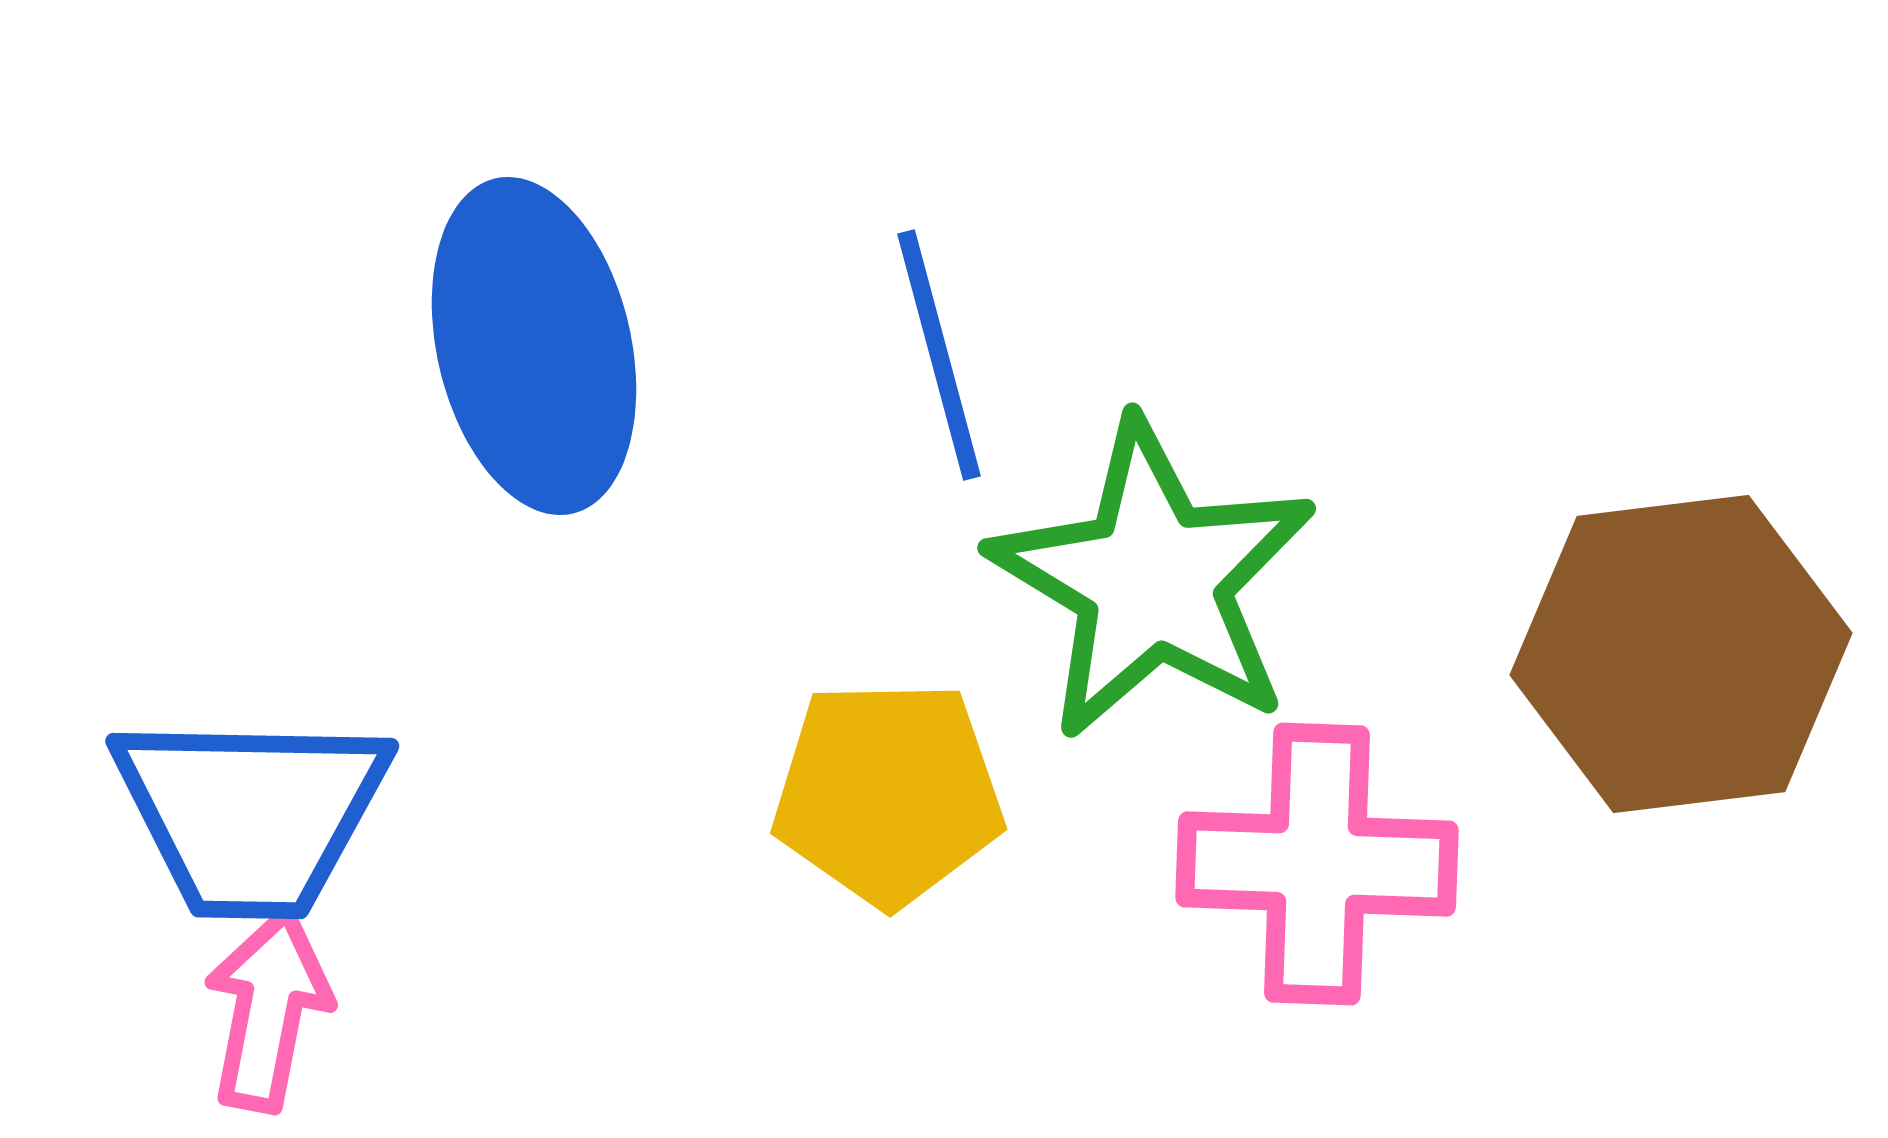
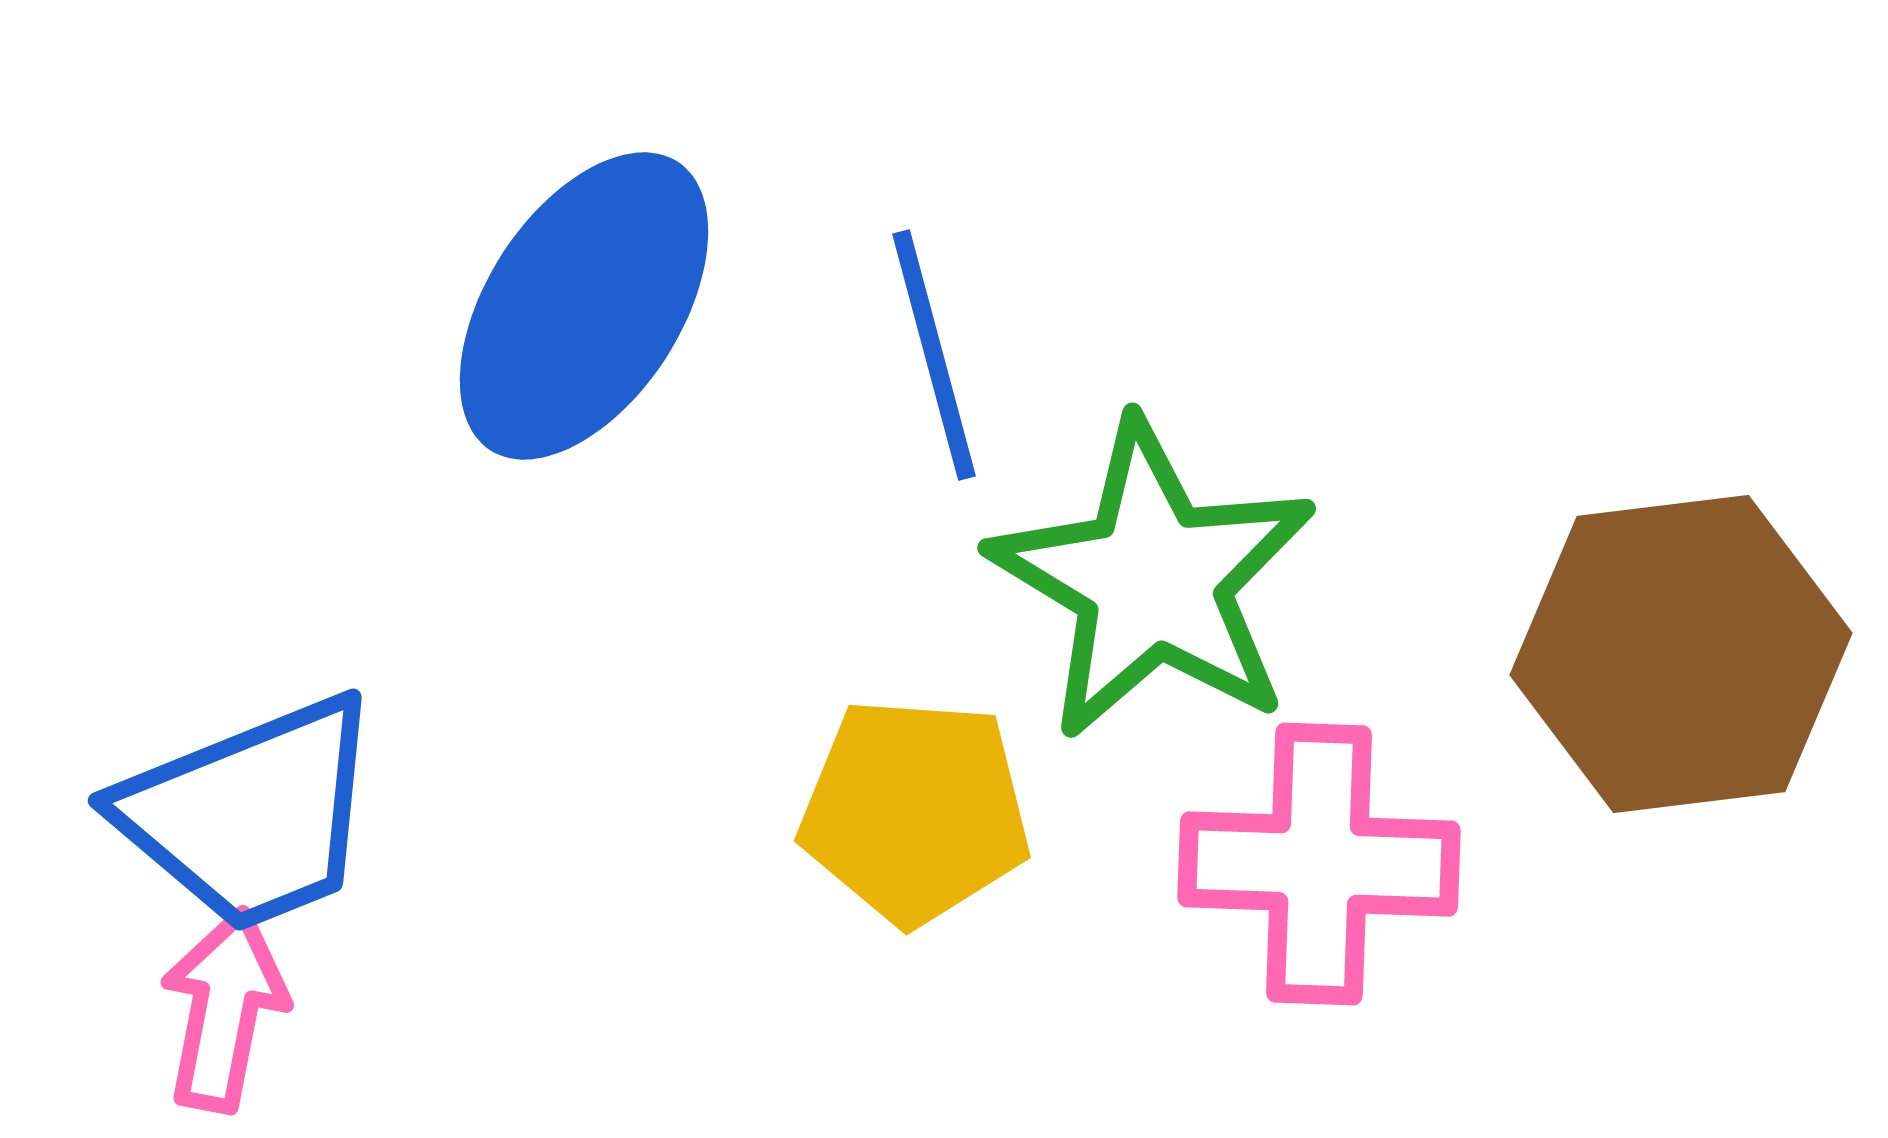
blue ellipse: moved 50 px right, 40 px up; rotated 46 degrees clockwise
blue line: moved 5 px left
yellow pentagon: moved 27 px right, 18 px down; rotated 5 degrees clockwise
blue trapezoid: rotated 23 degrees counterclockwise
pink cross: moved 2 px right
pink arrow: moved 44 px left
